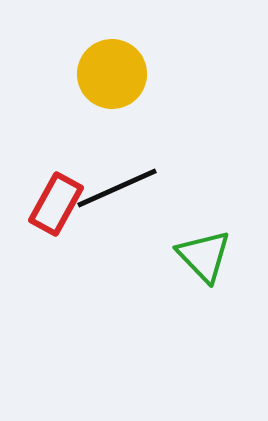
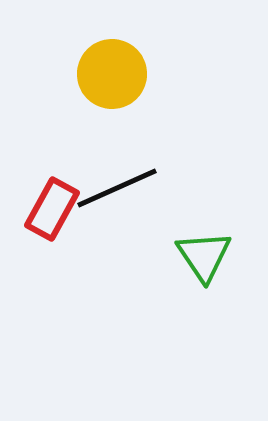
red rectangle: moved 4 px left, 5 px down
green triangle: rotated 10 degrees clockwise
